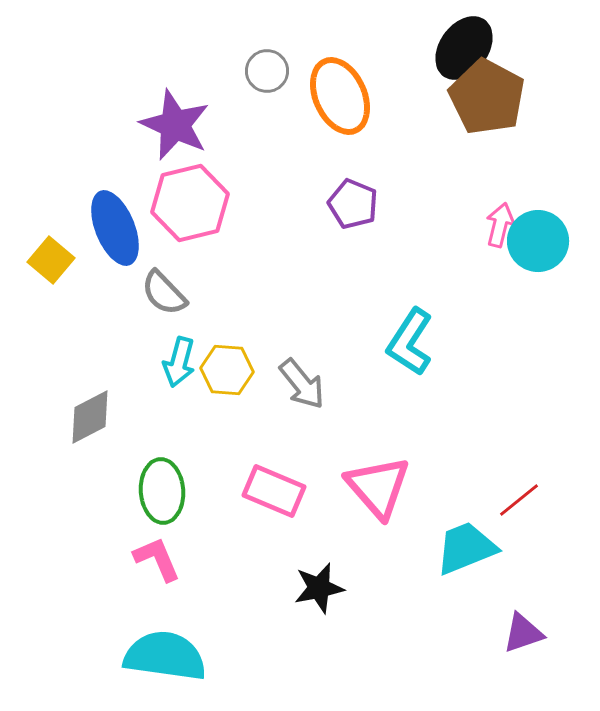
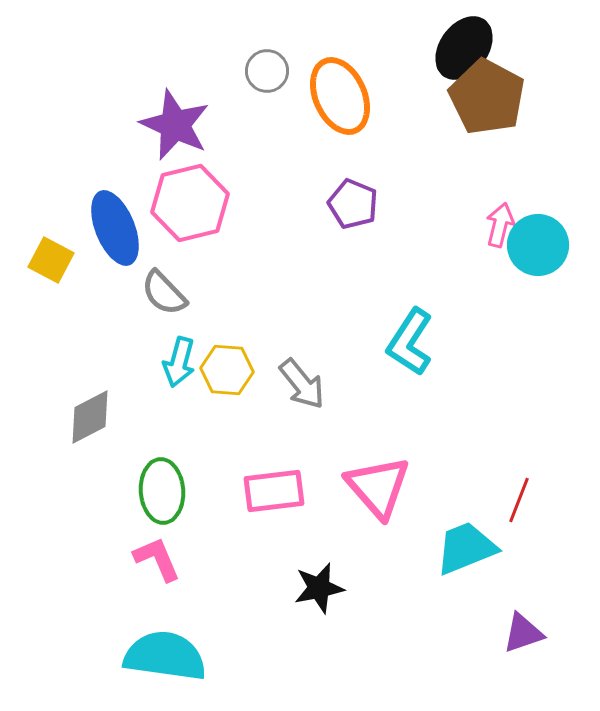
cyan circle: moved 4 px down
yellow square: rotated 12 degrees counterclockwise
pink rectangle: rotated 30 degrees counterclockwise
red line: rotated 30 degrees counterclockwise
